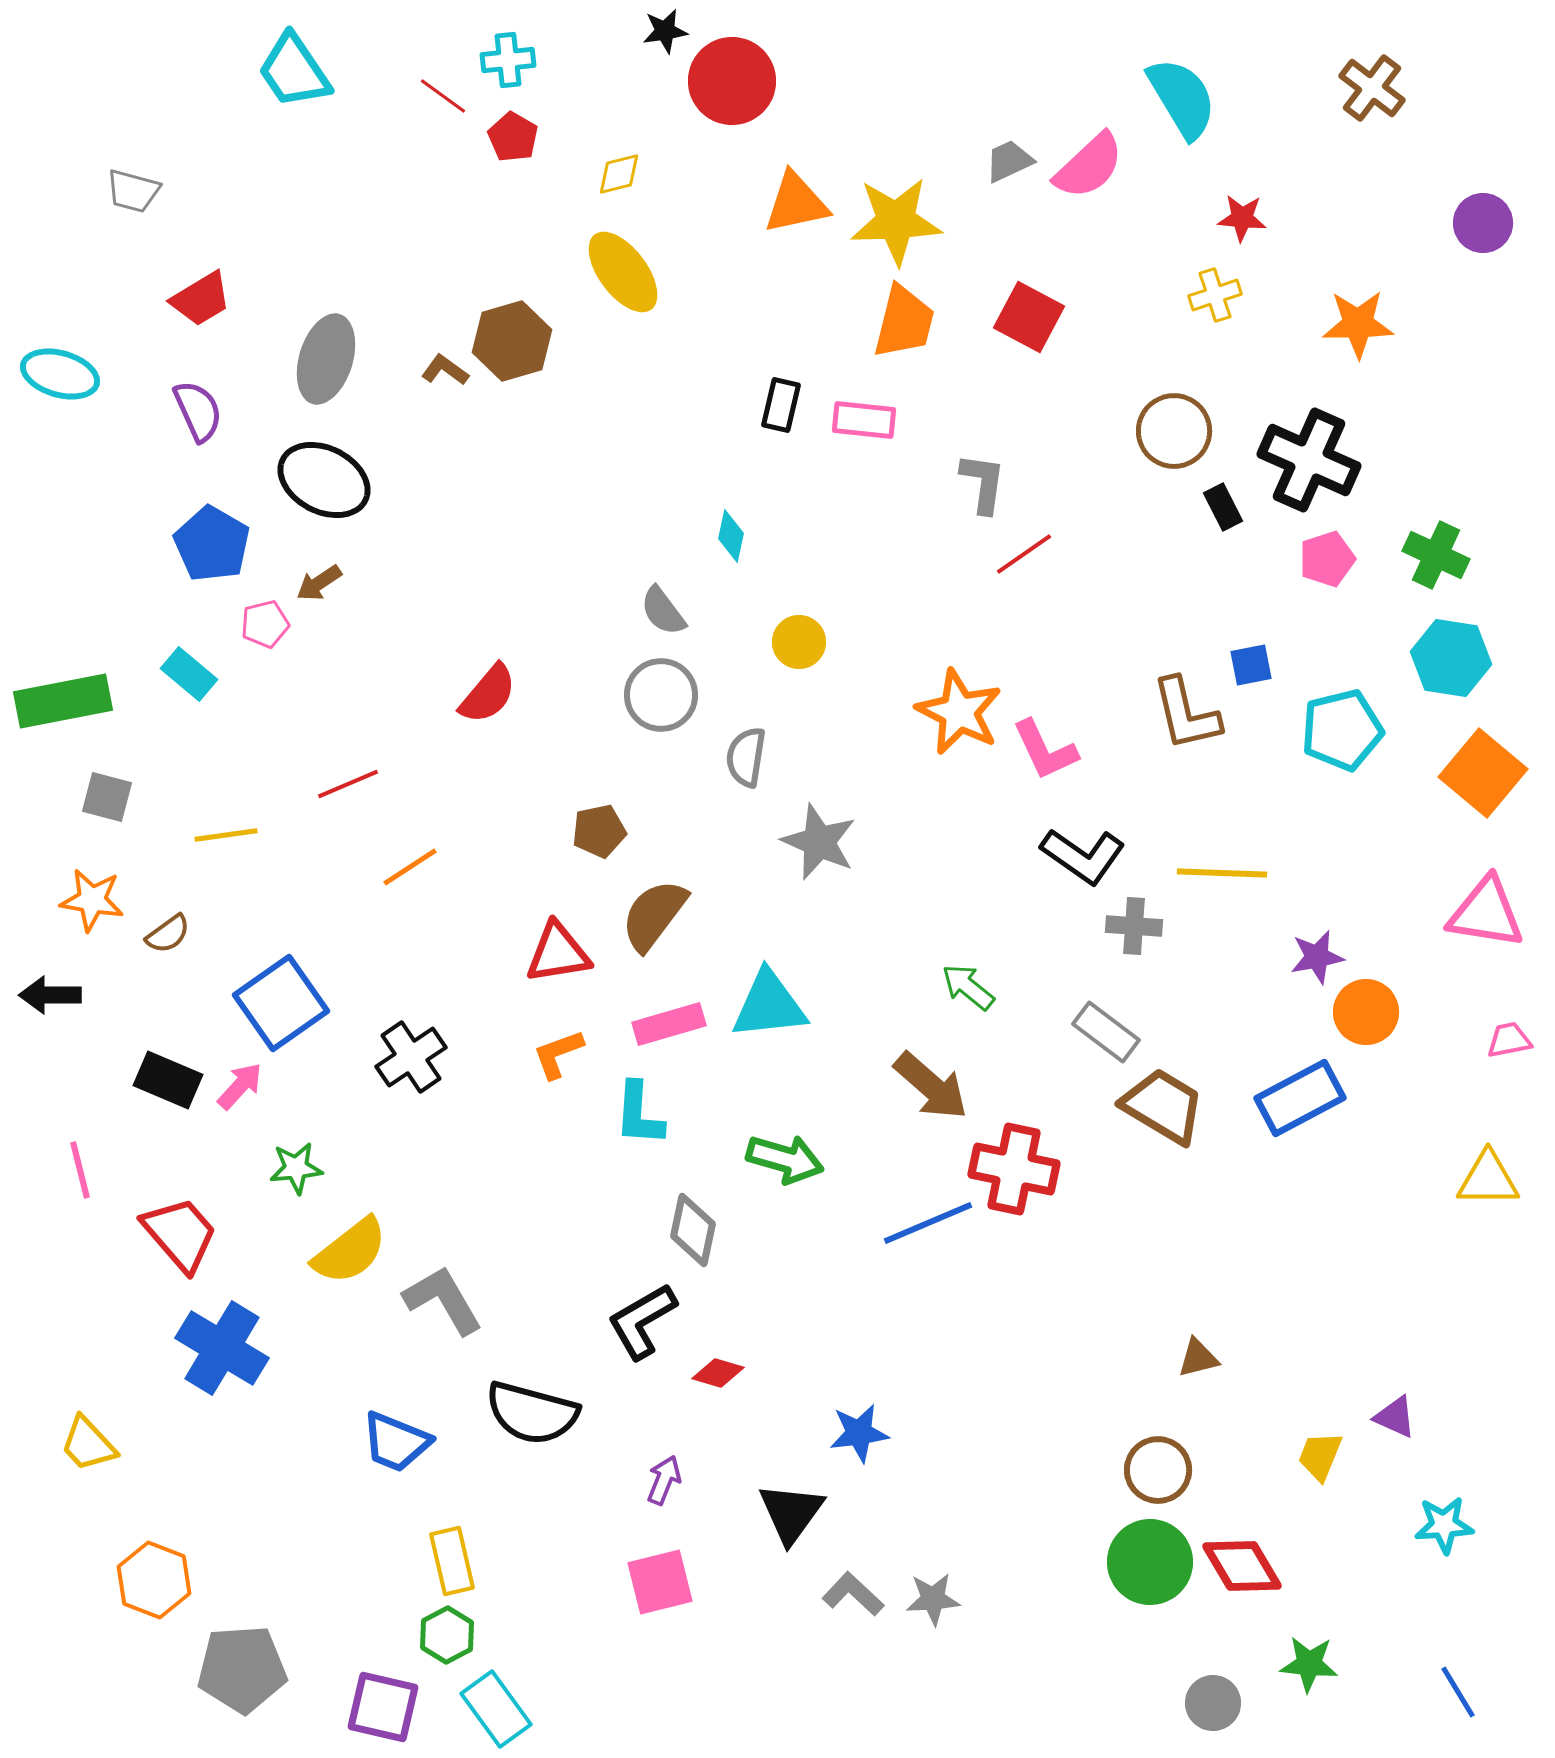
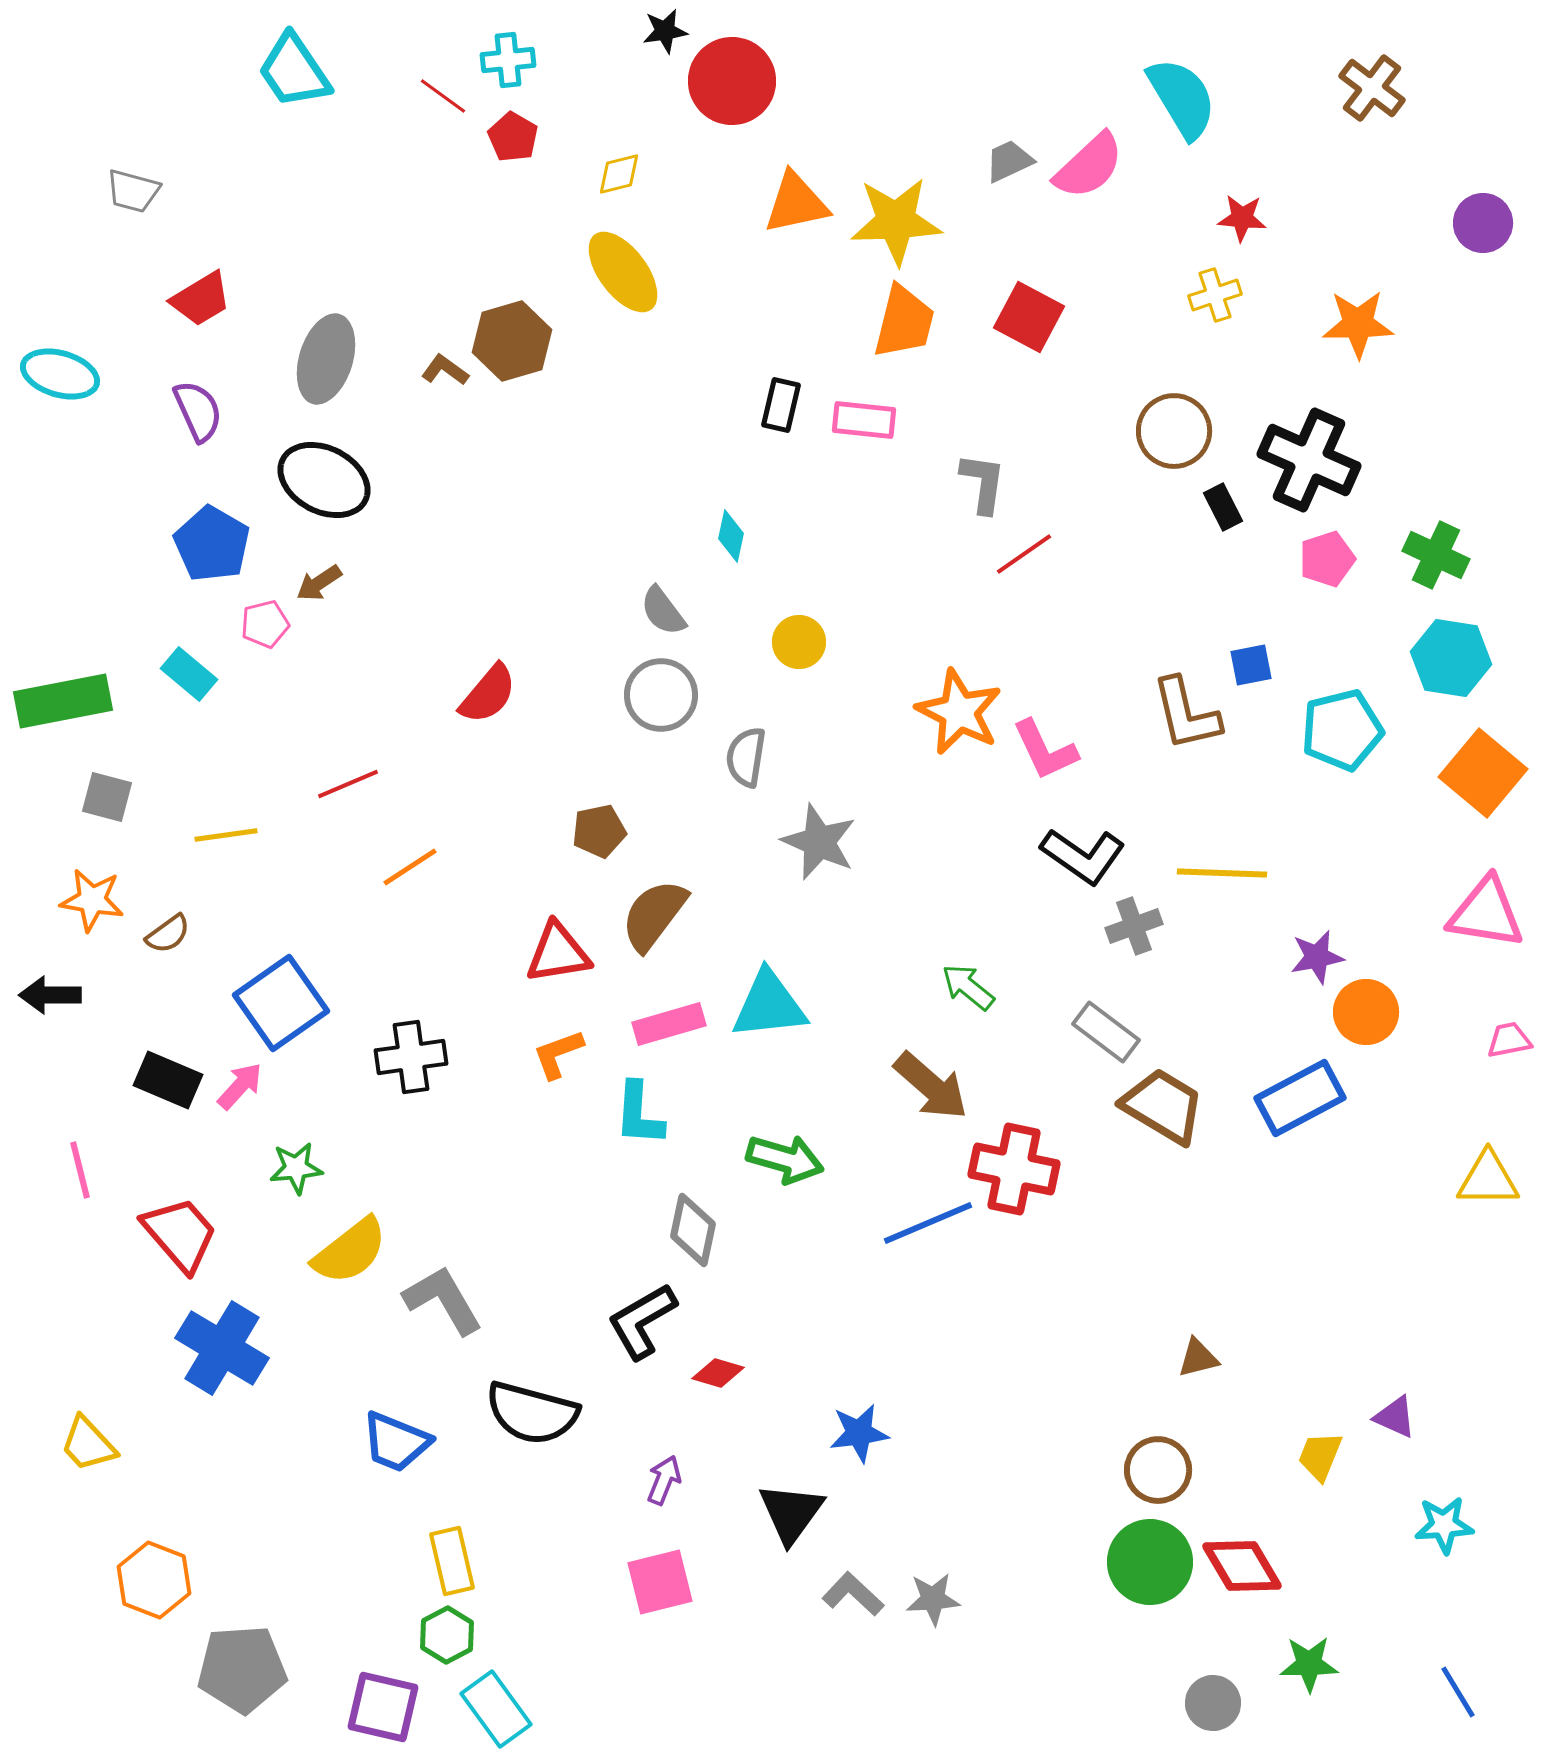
gray cross at (1134, 926): rotated 24 degrees counterclockwise
black cross at (411, 1057): rotated 26 degrees clockwise
green star at (1309, 1664): rotated 6 degrees counterclockwise
